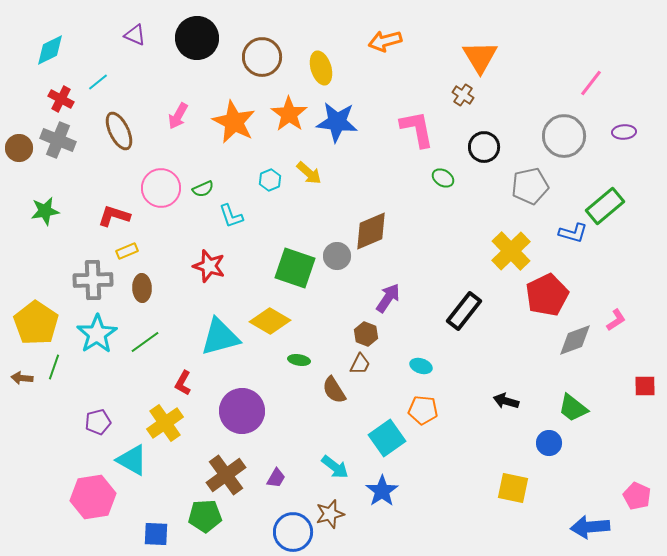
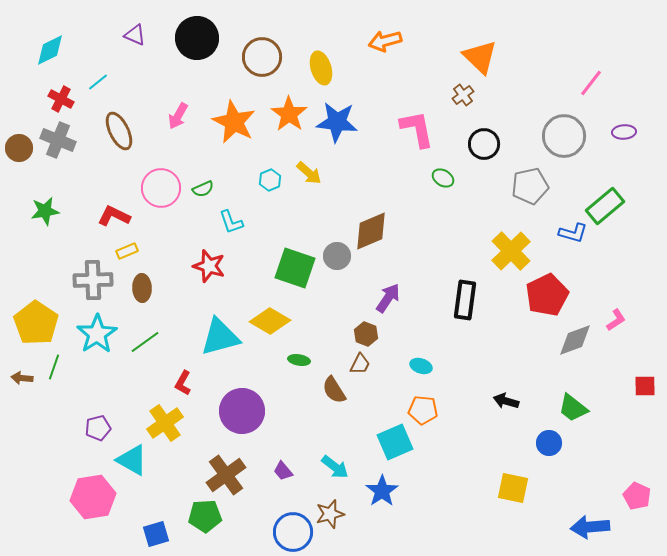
orange triangle at (480, 57): rotated 15 degrees counterclockwise
brown cross at (463, 95): rotated 20 degrees clockwise
black circle at (484, 147): moved 3 px up
red L-shape at (114, 216): rotated 8 degrees clockwise
cyan L-shape at (231, 216): moved 6 px down
black rectangle at (464, 311): moved 1 px right, 11 px up; rotated 30 degrees counterclockwise
purple pentagon at (98, 422): moved 6 px down
cyan square at (387, 438): moved 8 px right, 4 px down; rotated 12 degrees clockwise
purple trapezoid at (276, 478): moved 7 px right, 7 px up; rotated 110 degrees clockwise
blue square at (156, 534): rotated 20 degrees counterclockwise
